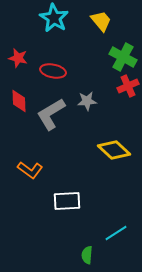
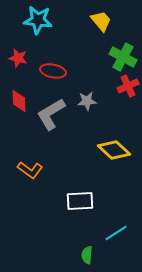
cyan star: moved 16 px left, 2 px down; rotated 24 degrees counterclockwise
white rectangle: moved 13 px right
